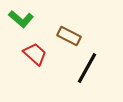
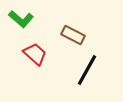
brown rectangle: moved 4 px right, 1 px up
black line: moved 2 px down
